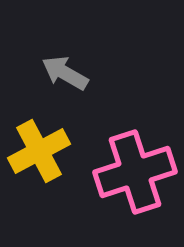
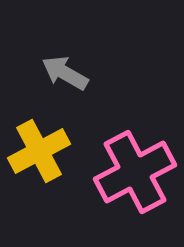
pink cross: rotated 10 degrees counterclockwise
